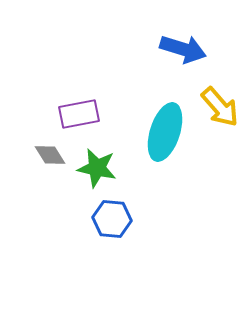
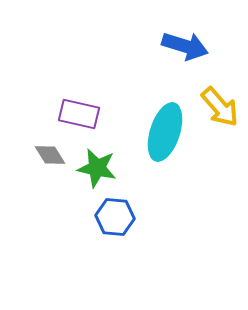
blue arrow: moved 2 px right, 3 px up
purple rectangle: rotated 24 degrees clockwise
blue hexagon: moved 3 px right, 2 px up
